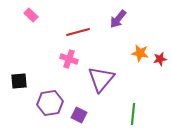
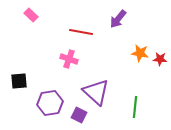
red line: moved 3 px right; rotated 25 degrees clockwise
red star: rotated 16 degrees clockwise
purple triangle: moved 5 px left, 13 px down; rotated 28 degrees counterclockwise
green line: moved 2 px right, 7 px up
